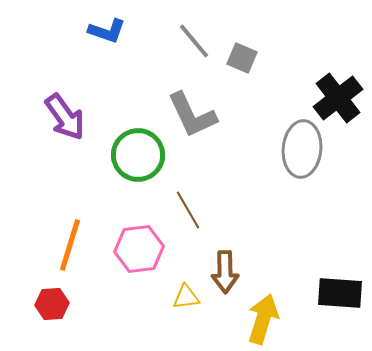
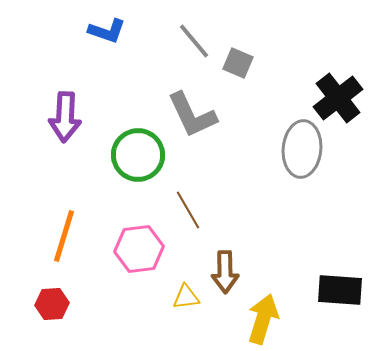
gray square: moved 4 px left, 5 px down
purple arrow: rotated 39 degrees clockwise
orange line: moved 6 px left, 9 px up
black rectangle: moved 3 px up
